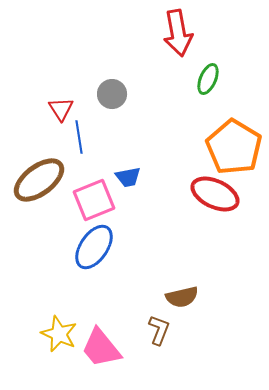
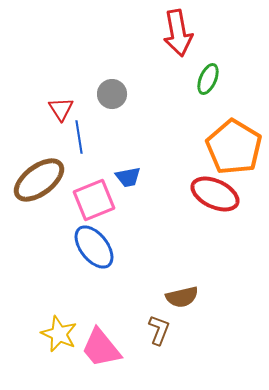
blue ellipse: rotated 72 degrees counterclockwise
